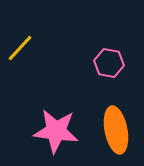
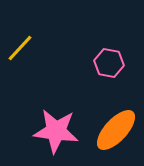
orange ellipse: rotated 54 degrees clockwise
